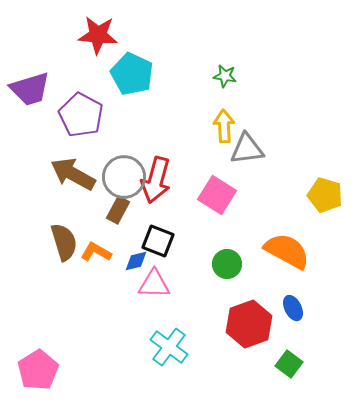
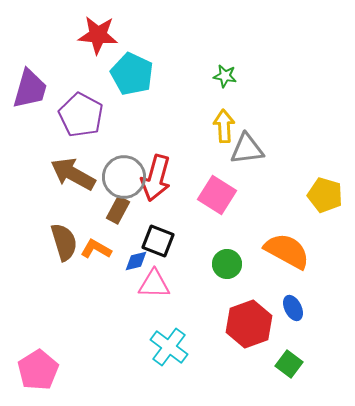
purple trapezoid: rotated 57 degrees counterclockwise
red arrow: moved 2 px up
orange L-shape: moved 3 px up
